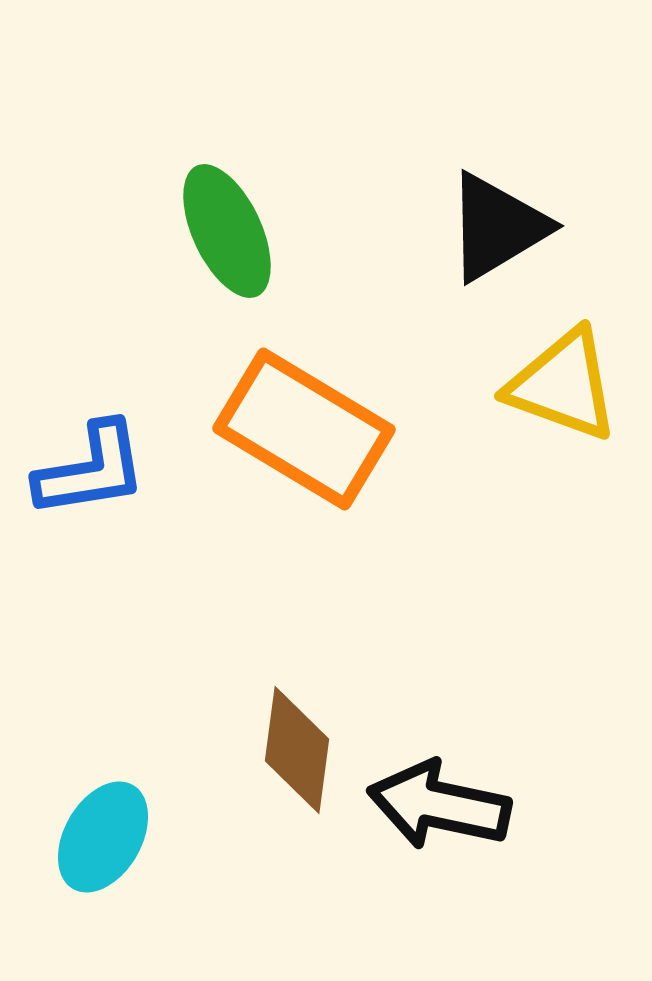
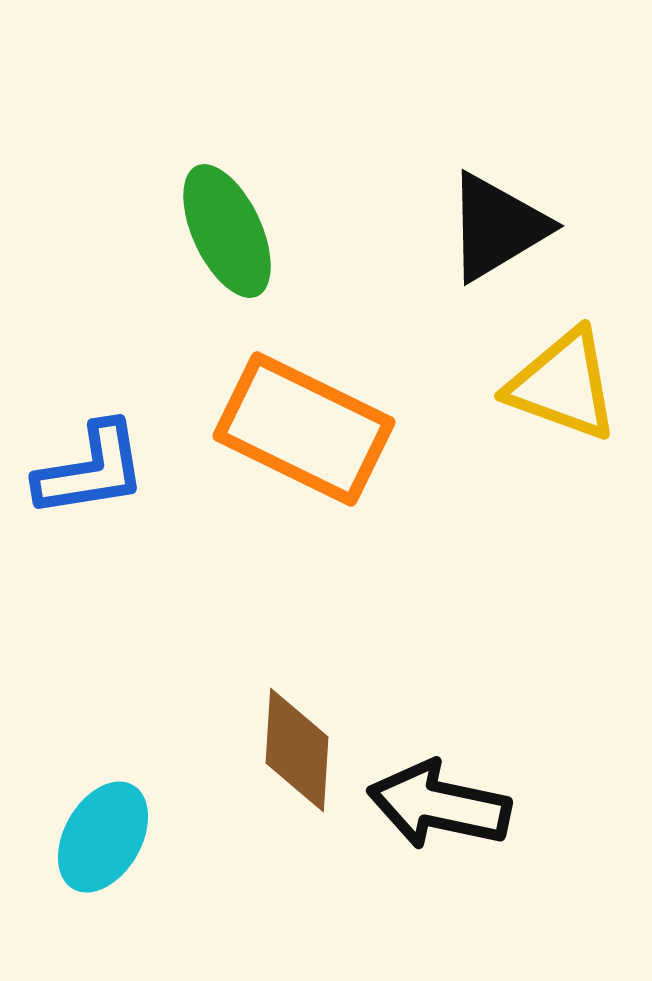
orange rectangle: rotated 5 degrees counterclockwise
brown diamond: rotated 4 degrees counterclockwise
